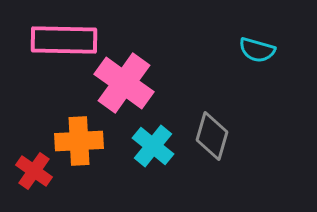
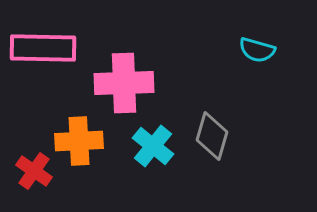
pink rectangle: moved 21 px left, 8 px down
pink cross: rotated 38 degrees counterclockwise
